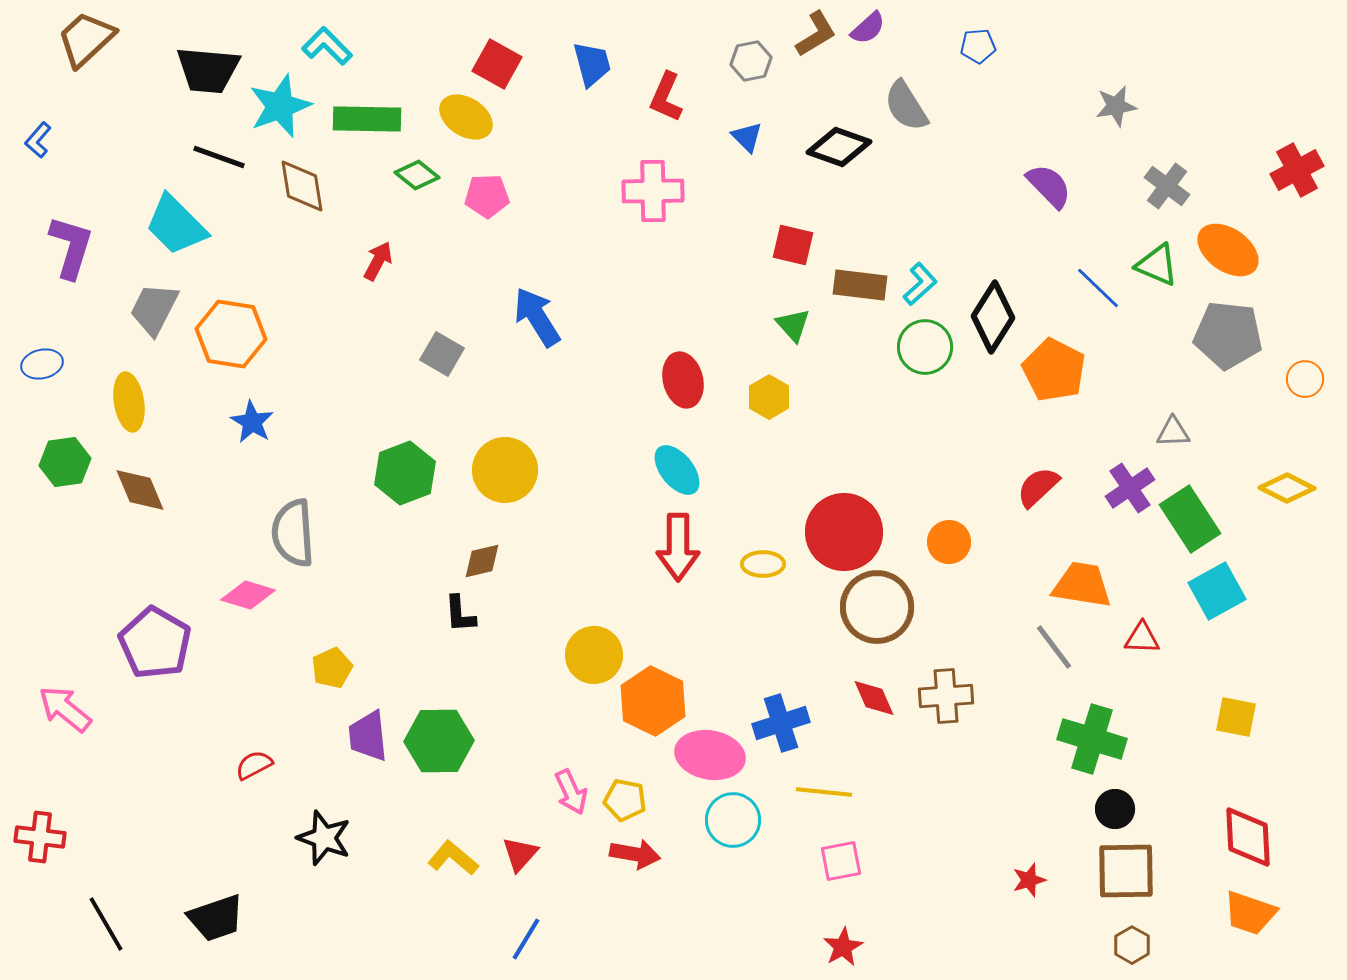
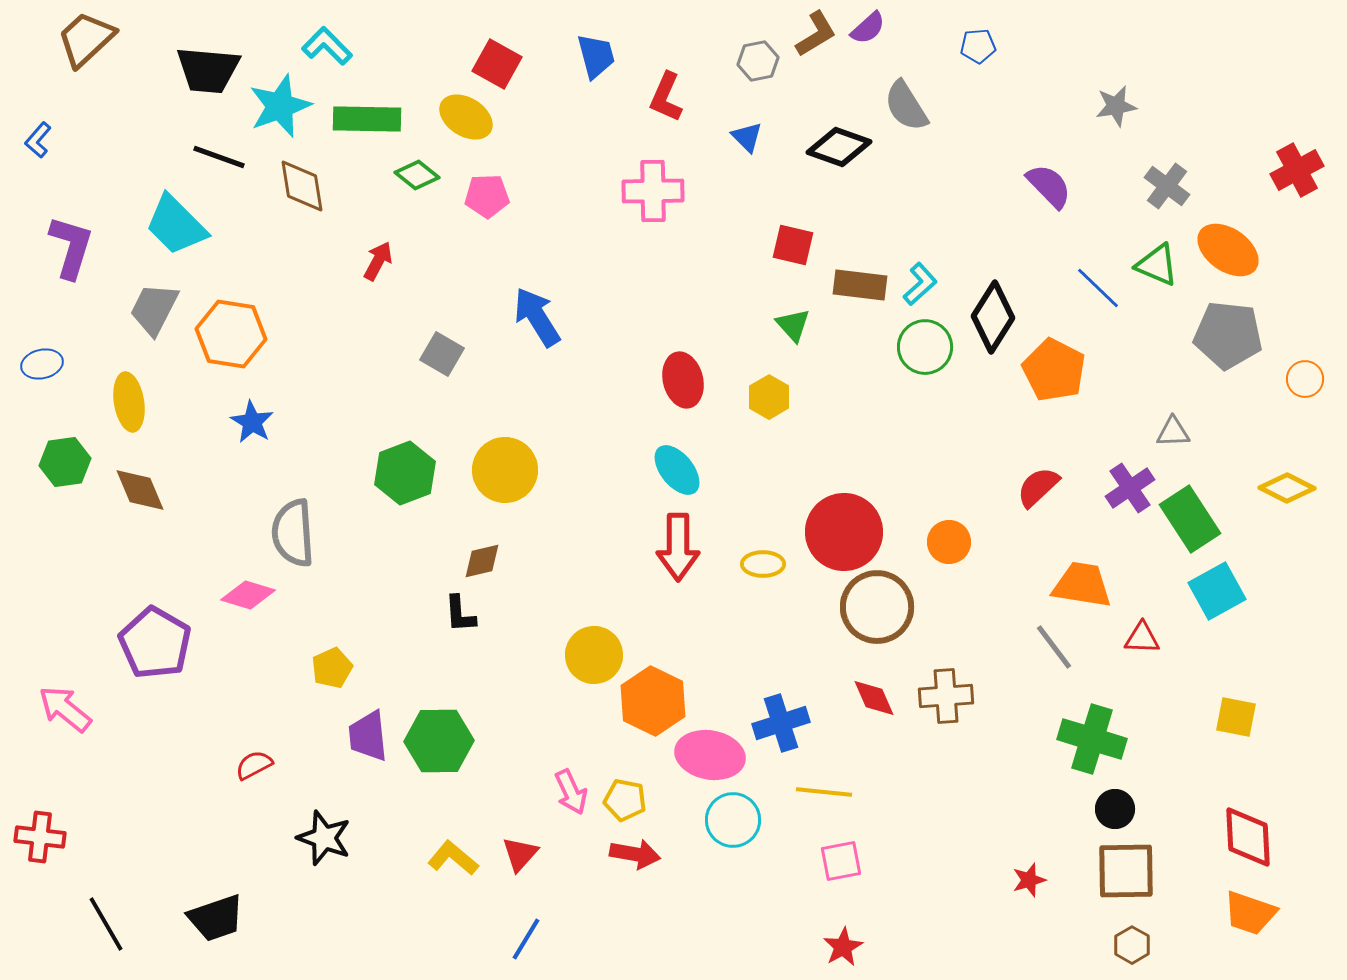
gray hexagon at (751, 61): moved 7 px right
blue trapezoid at (592, 64): moved 4 px right, 8 px up
